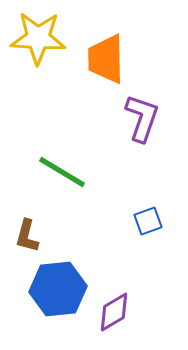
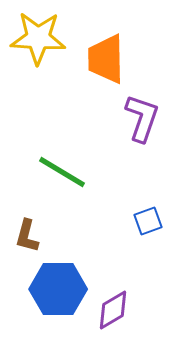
blue hexagon: rotated 6 degrees clockwise
purple diamond: moved 1 px left, 2 px up
